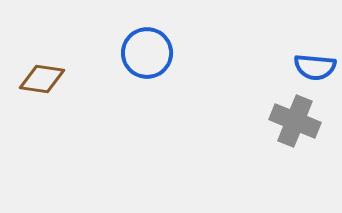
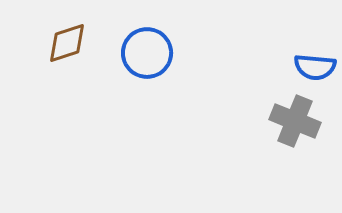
brown diamond: moved 25 px right, 36 px up; rotated 27 degrees counterclockwise
